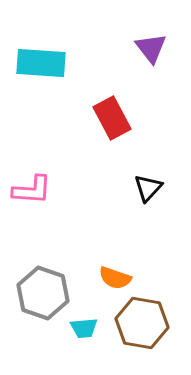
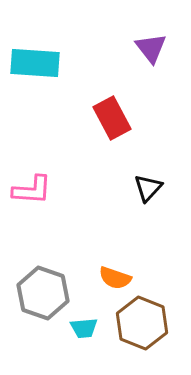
cyan rectangle: moved 6 px left
brown hexagon: rotated 12 degrees clockwise
